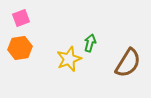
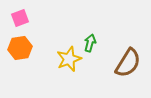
pink square: moved 1 px left
